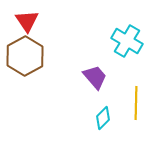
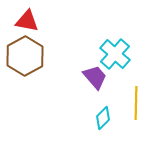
red triangle: rotated 45 degrees counterclockwise
cyan cross: moved 12 px left, 13 px down; rotated 12 degrees clockwise
